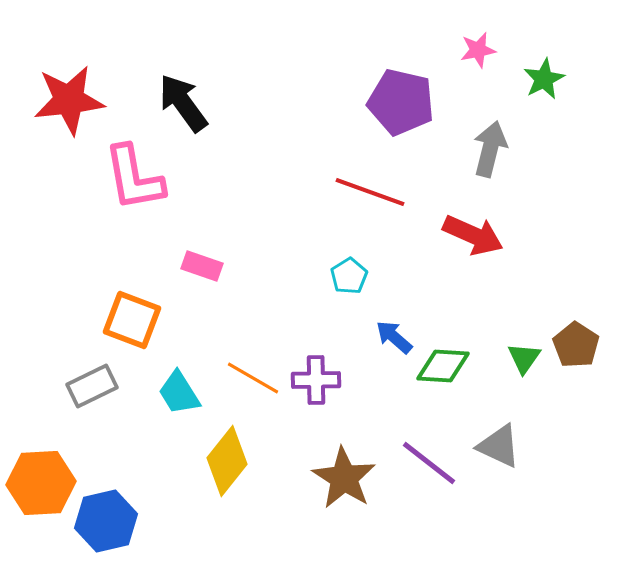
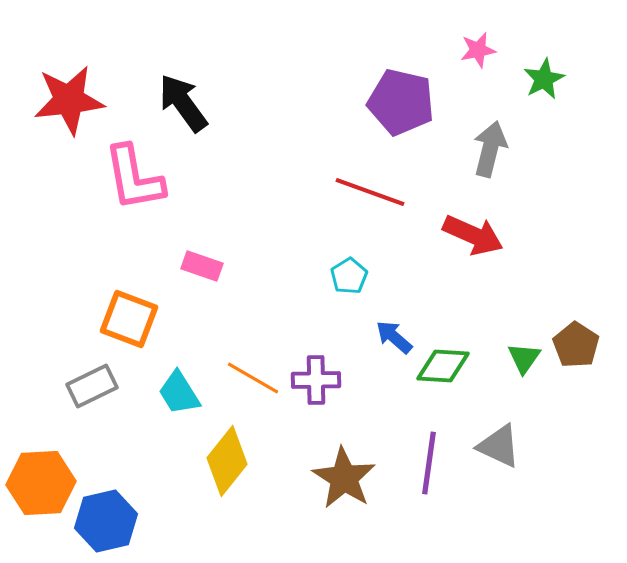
orange square: moved 3 px left, 1 px up
purple line: rotated 60 degrees clockwise
